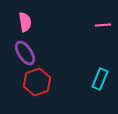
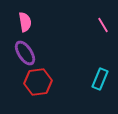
pink line: rotated 63 degrees clockwise
red hexagon: moved 1 px right; rotated 12 degrees clockwise
